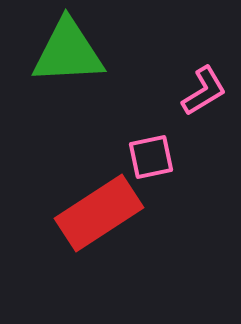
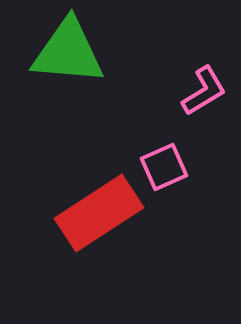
green triangle: rotated 8 degrees clockwise
pink square: moved 13 px right, 10 px down; rotated 12 degrees counterclockwise
